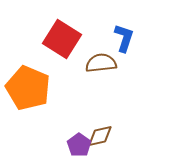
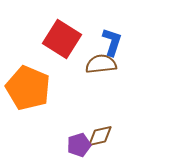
blue L-shape: moved 12 px left, 4 px down
brown semicircle: moved 1 px down
purple pentagon: rotated 20 degrees clockwise
